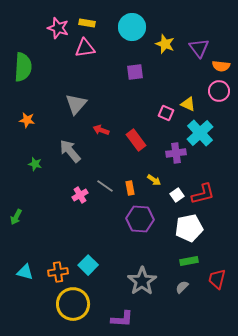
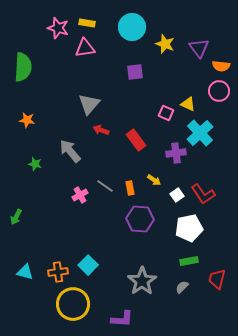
gray triangle: moved 13 px right
red L-shape: rotated 70 degrees clockwise
